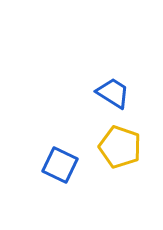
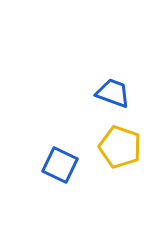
blue trapezoid: rotated 12 degrees counterclockwise
